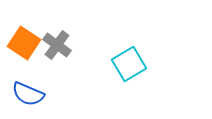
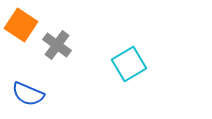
orange square: moved 3 px left, 18 px up
